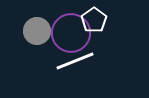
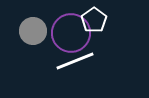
gray circle: moved 4 px left
